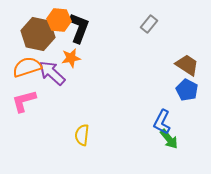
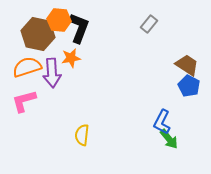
purple arrow: rotated 136 degrees counterclockwise
blue pentagon: moved 2 px right, 4 px up
